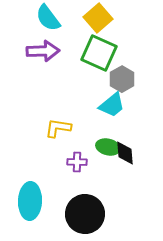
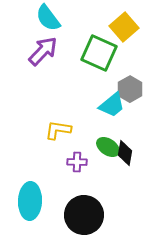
yellow square: moved 26 px right, 9 px down
purple arrow: rotated 44 degrees counterclockwise
gray hexagon: moved 8 px right, 10 px down
yellow L-shape: moved 2 px down
green ellipse: rotated 20 degrees clockwise
black diamond: rotated 15 degrees clockwise
black circle: moved 1 px left, 1 px down
